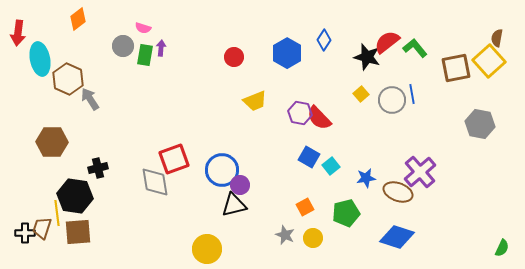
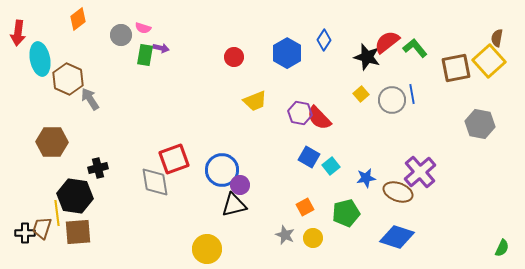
gray circle at (123, 46): moved 2 px left, 11 px up
purple arrow at (161, 48): rotated 98 degrees clockwise
